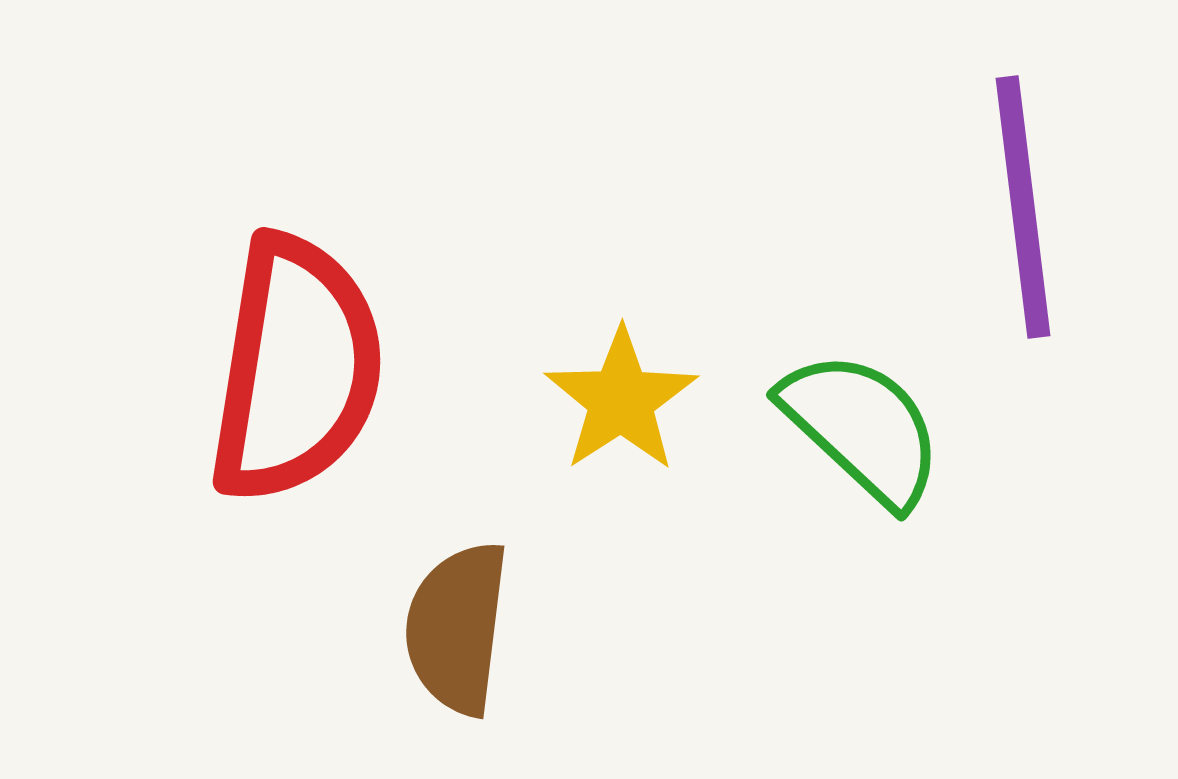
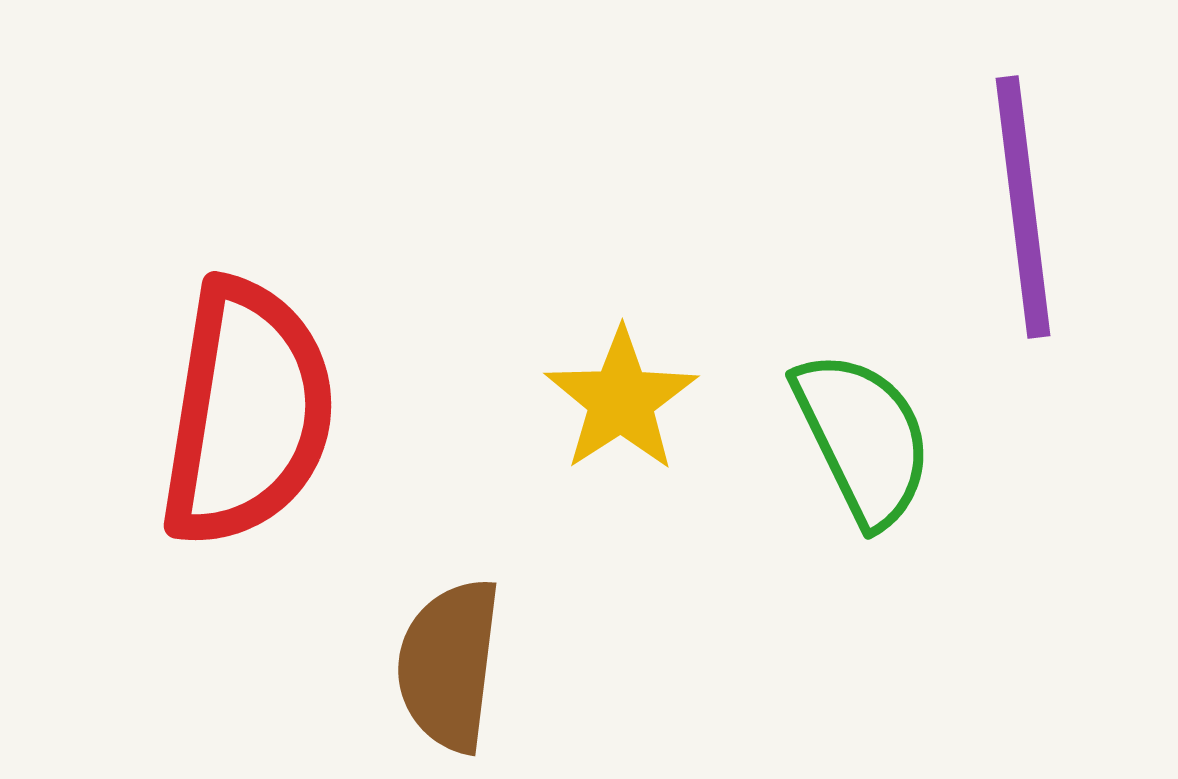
red semicircle: moved 49 px left, 44 px down
green semicircle: moved 1 px right, 10 px down; rotated 21 degrees clockwise
brown semicircle: moved 8 px left, 37 px down
